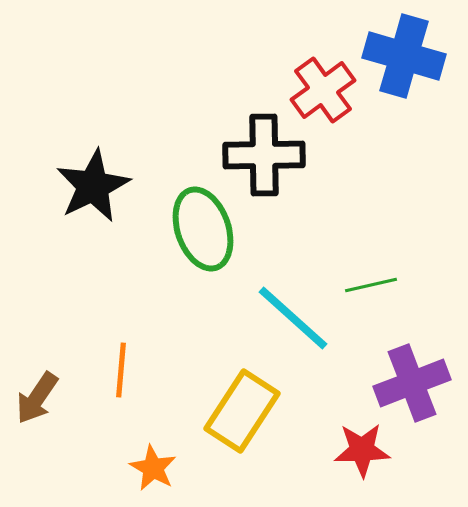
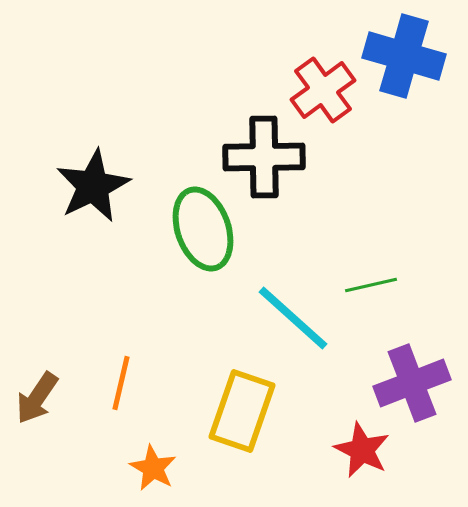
black cross: moved 2 px down
orange line: moved 13 px down; rotated 8 degrees clockwise
yellow rectangle: rotated 14 degrees counterclockwise
red star: rotated 28 degrees clockwise
